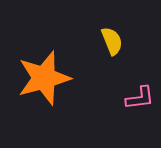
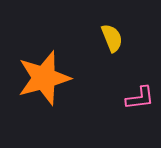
yellow semicircle: moved 3 px up
